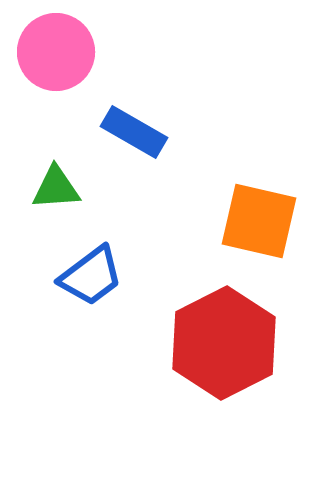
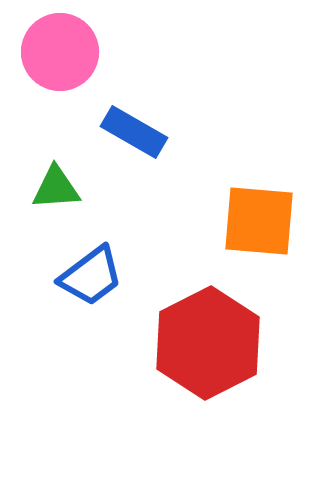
pink circle: moved 4 px right
orange square: rotated 8 degrees counterclockwise
red hexagon: moved 16 px left
